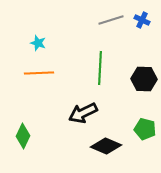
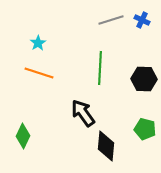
cyan star: rotated 21 degrees clockwise
orange line: rotated 20 degrees clockwise
black arrow: rotated 80 degrees clockwise
black diamond: rotated 72 degrees clockwise
